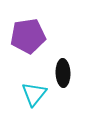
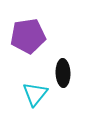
cyan triangle: moved 1 px right
